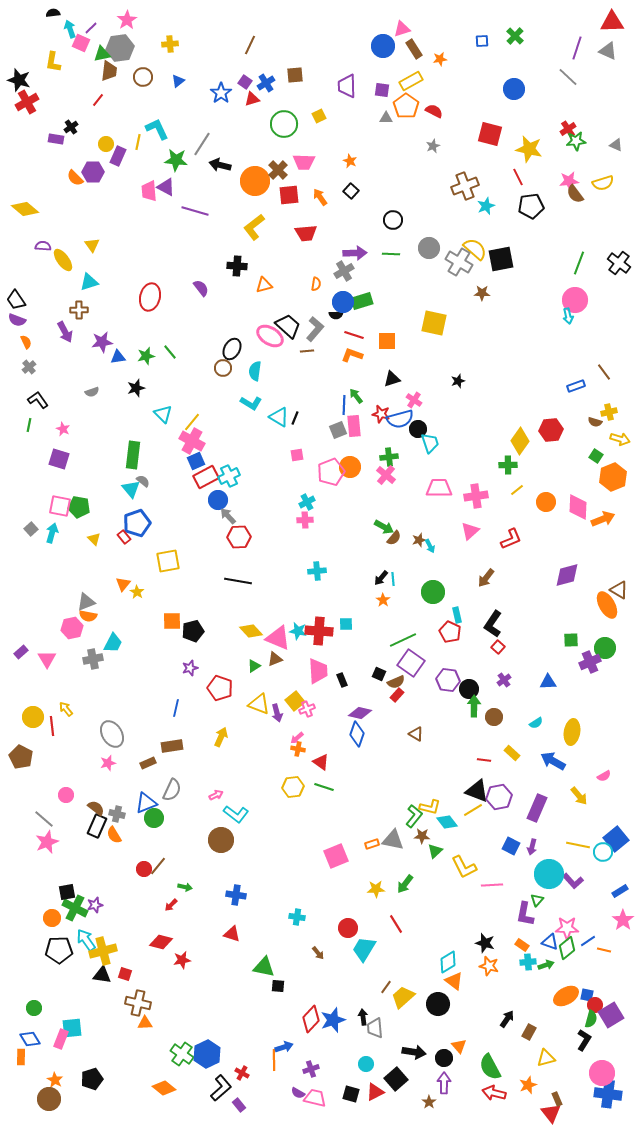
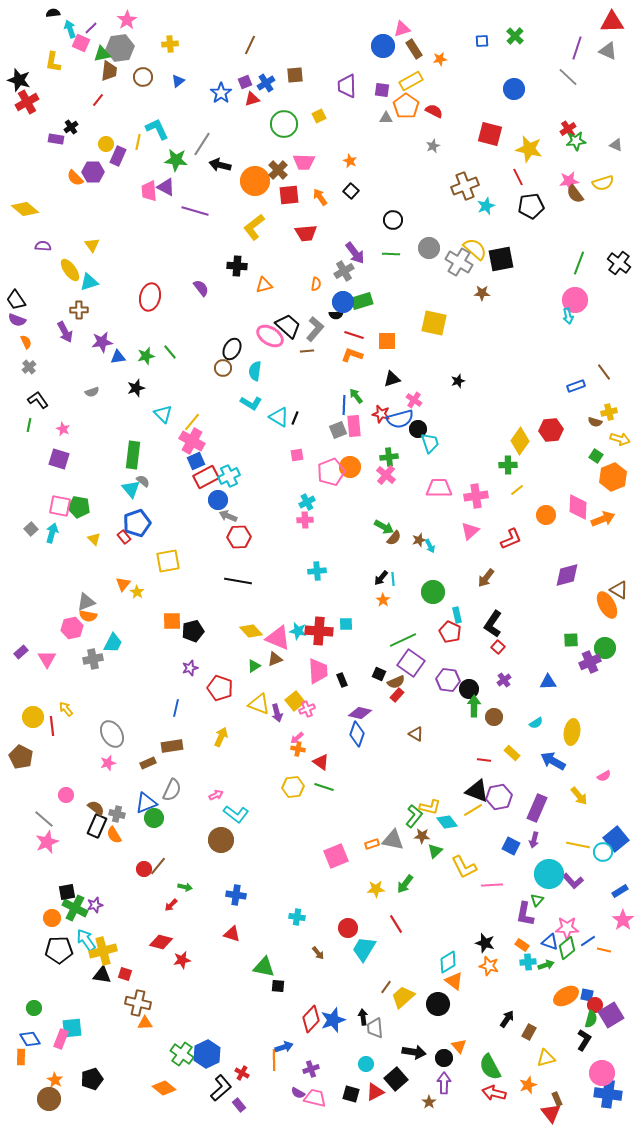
purple square at (245, 82): rotated 32 degrees clockwise
purple arrow at (355, 253): rotated 55 degrees clockwise
yellow ellipse at (63, 260): moved 7 px right, 10 px down
orange circle at (546, 502): moved 13 px down
gray arrow at (228, 516): rotated 24 degrees counterclockwise
purple arrow at (532, 847): moved 2 px right, 7 px up
